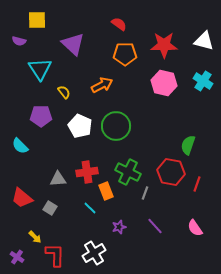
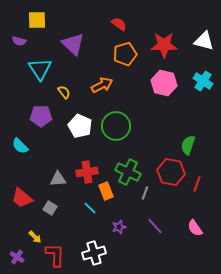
orange pentagon: rotated 15 degrees counterclockwise
white cross: rotated 15 degrees clockwise
